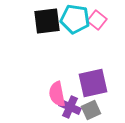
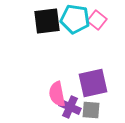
gray square: rotated 30 degrees clockwise
